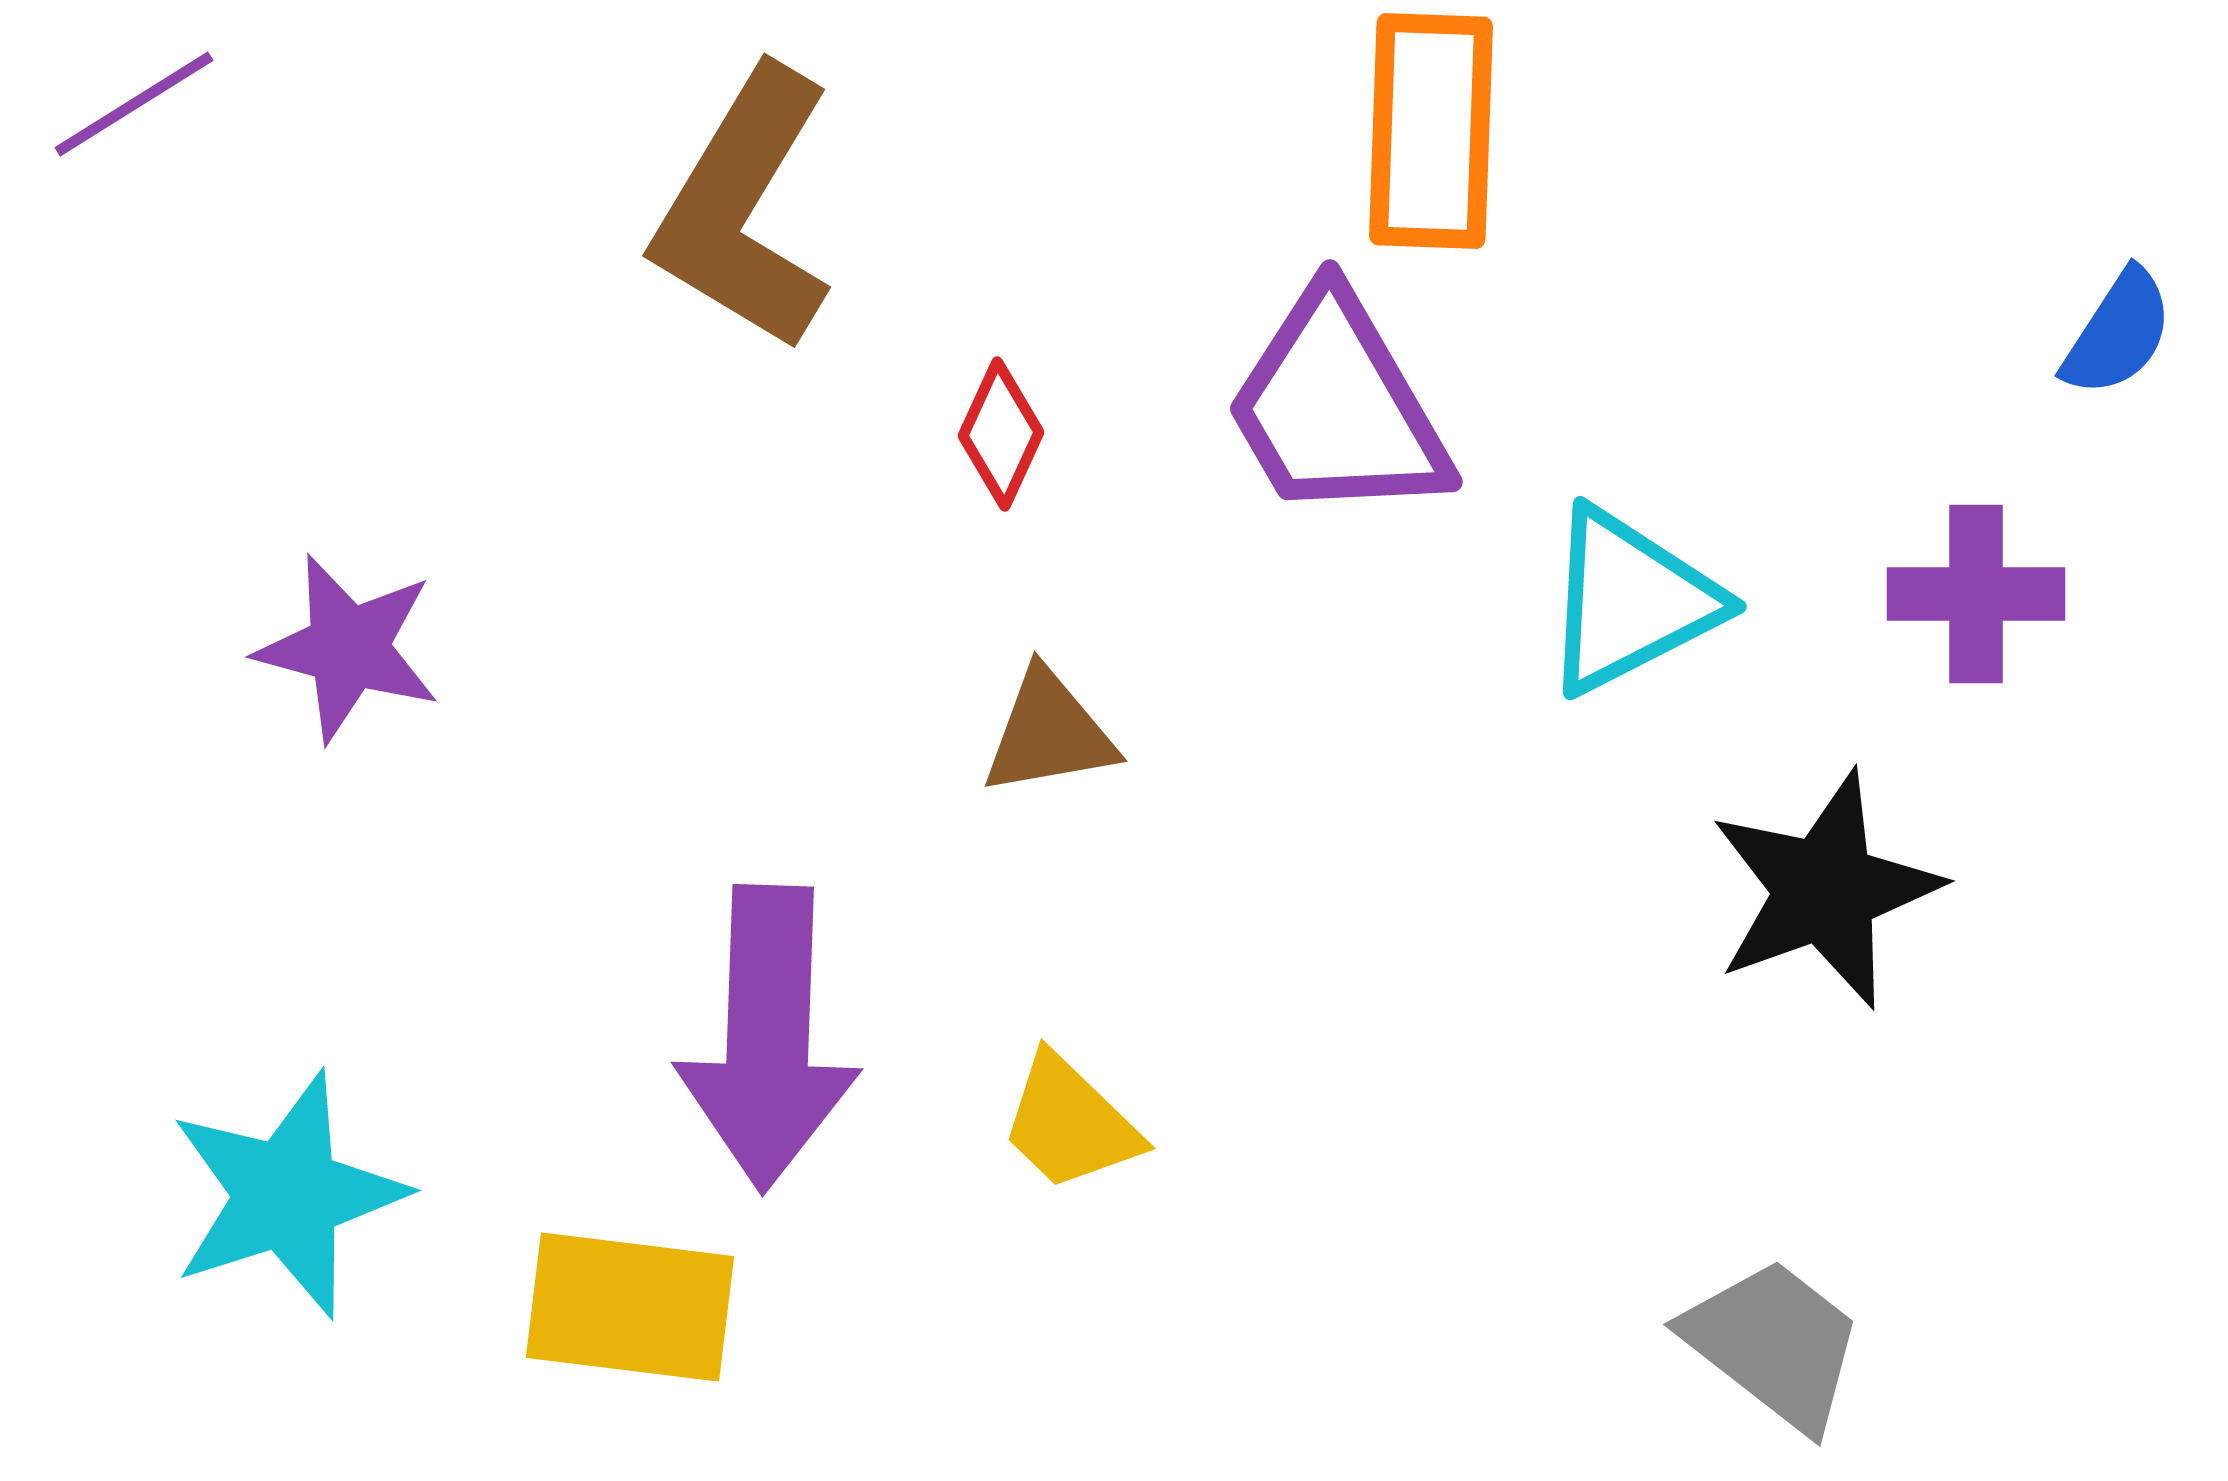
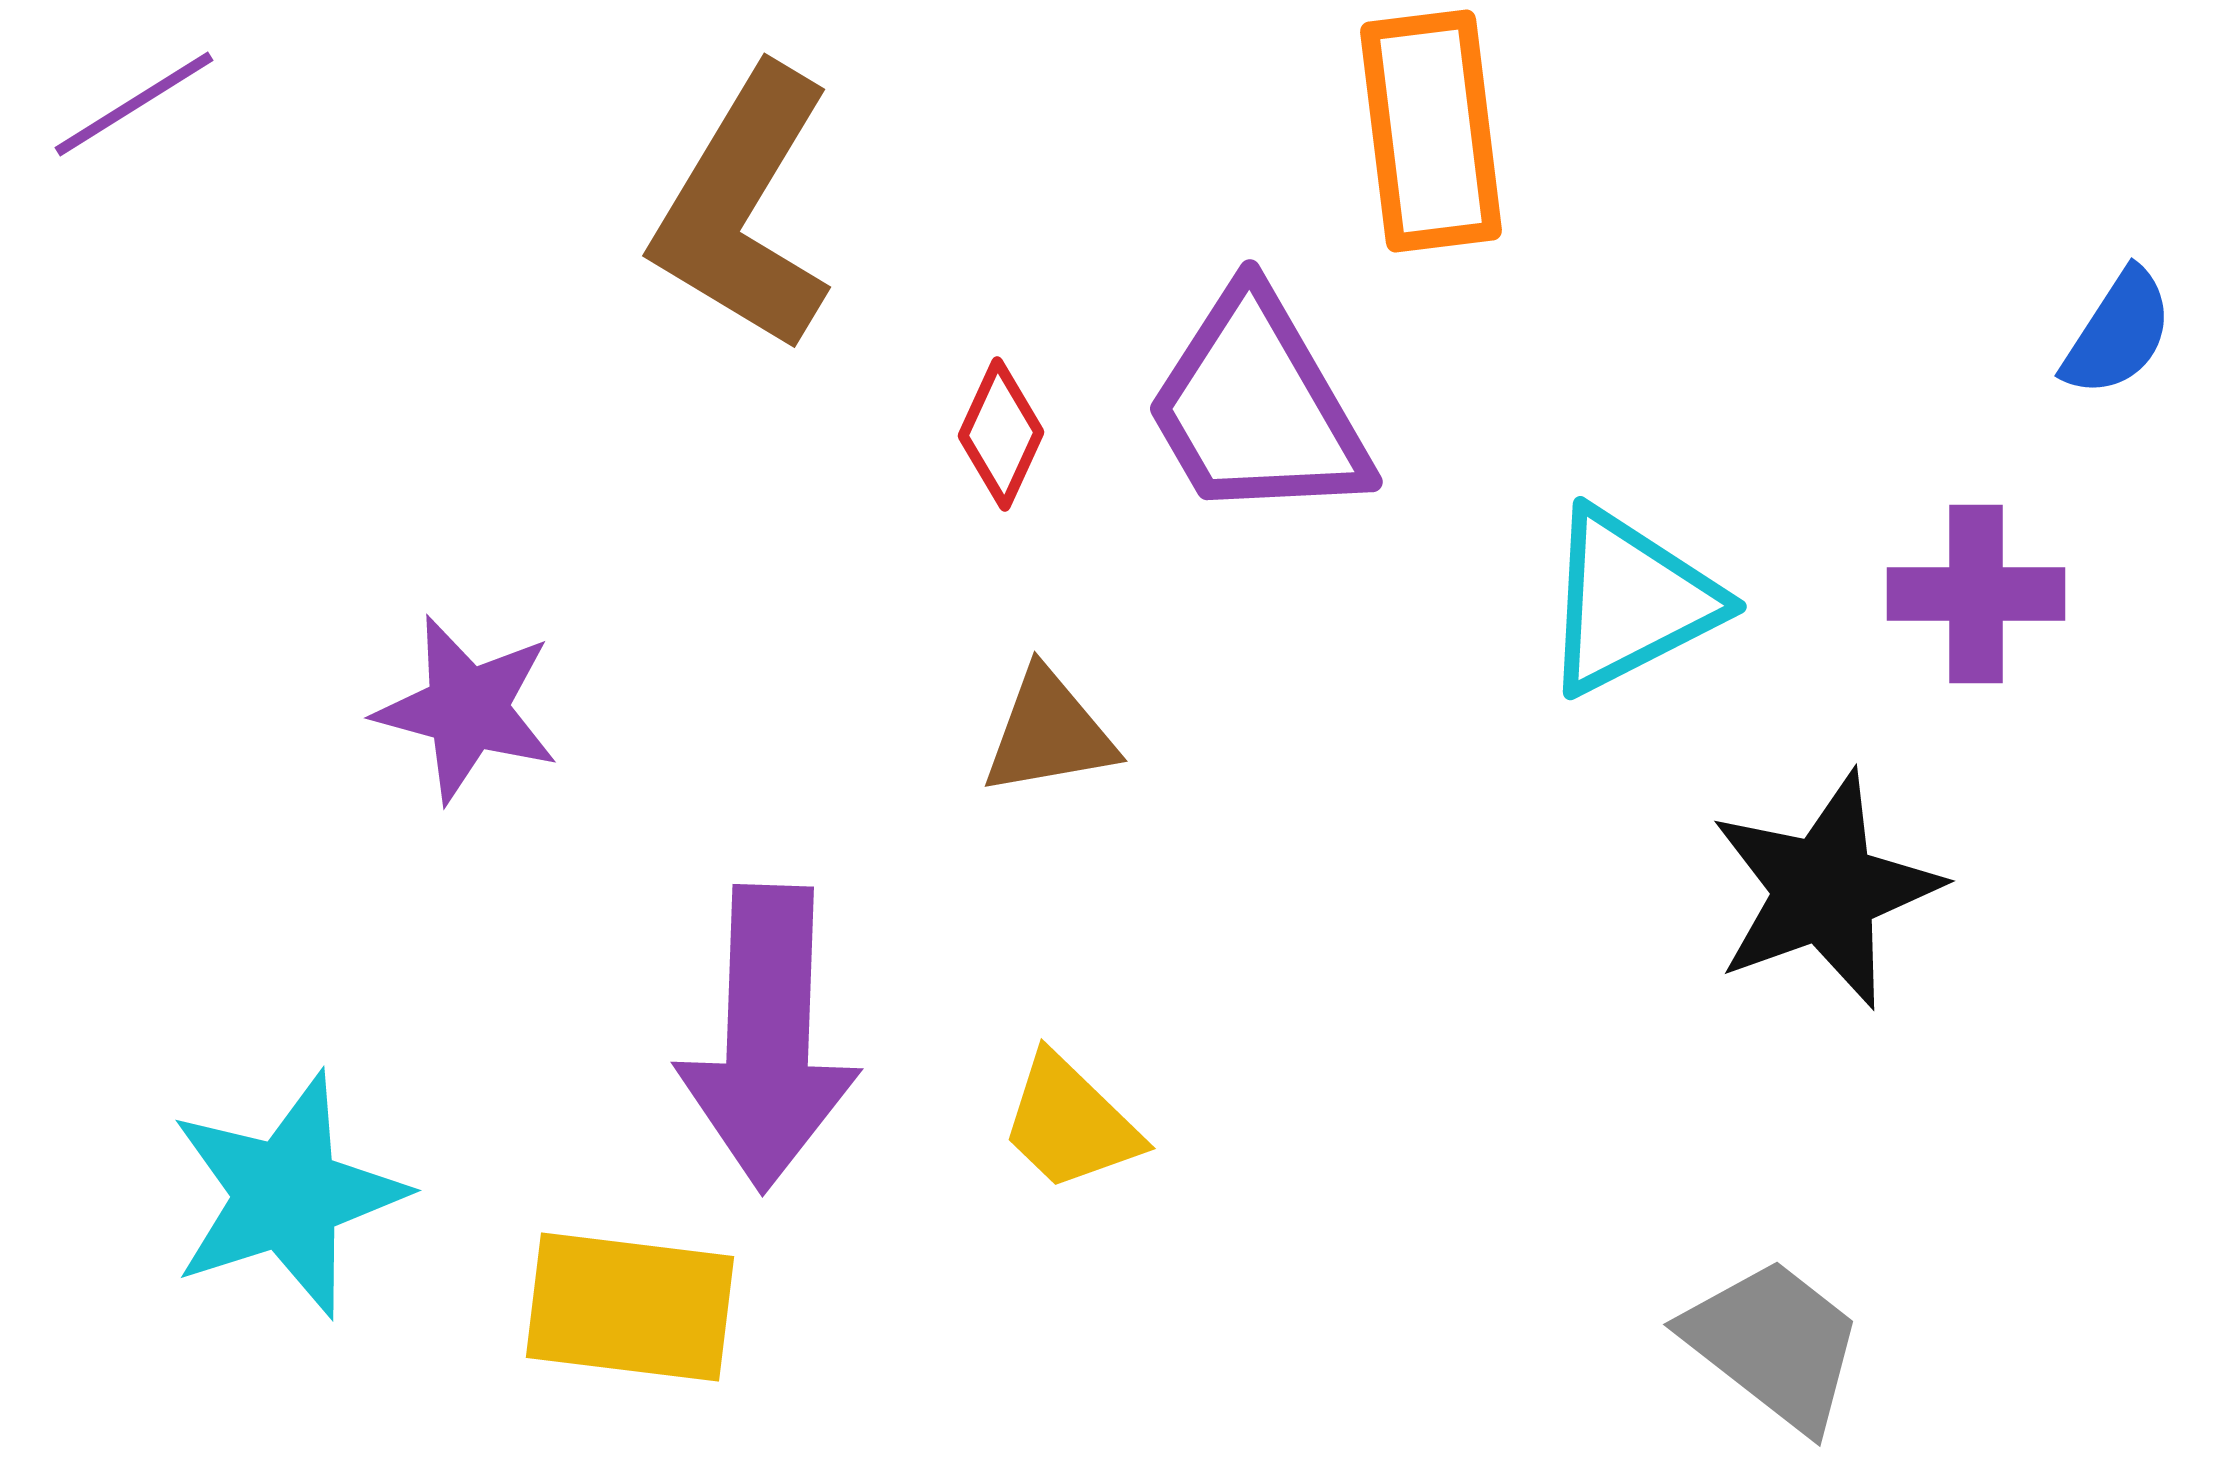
orange rectangle: rotated 9 degrees counterclockwise
purple trapezoid: moved 80 px left
purple star: moved 119 px right, 61 px down
